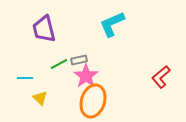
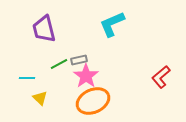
cyan line: moved 2 px right
orange ellipse: rotated 48 degrees clockwise
